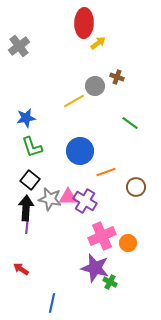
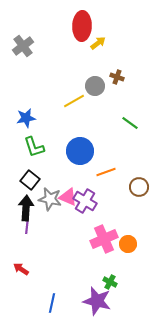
red ellipse: moved 2 px left, 3 px down
gray cross: moved 4 px right
green L-shape: moved 2 px right
brown circle: moved 3 px right
pink triangle: rotated 24 degrees clockwise
pink cross: moved 2 px right, 3 px down
orange circle: moved 1 px down
purple star: moved 2 px right, 33 px down
